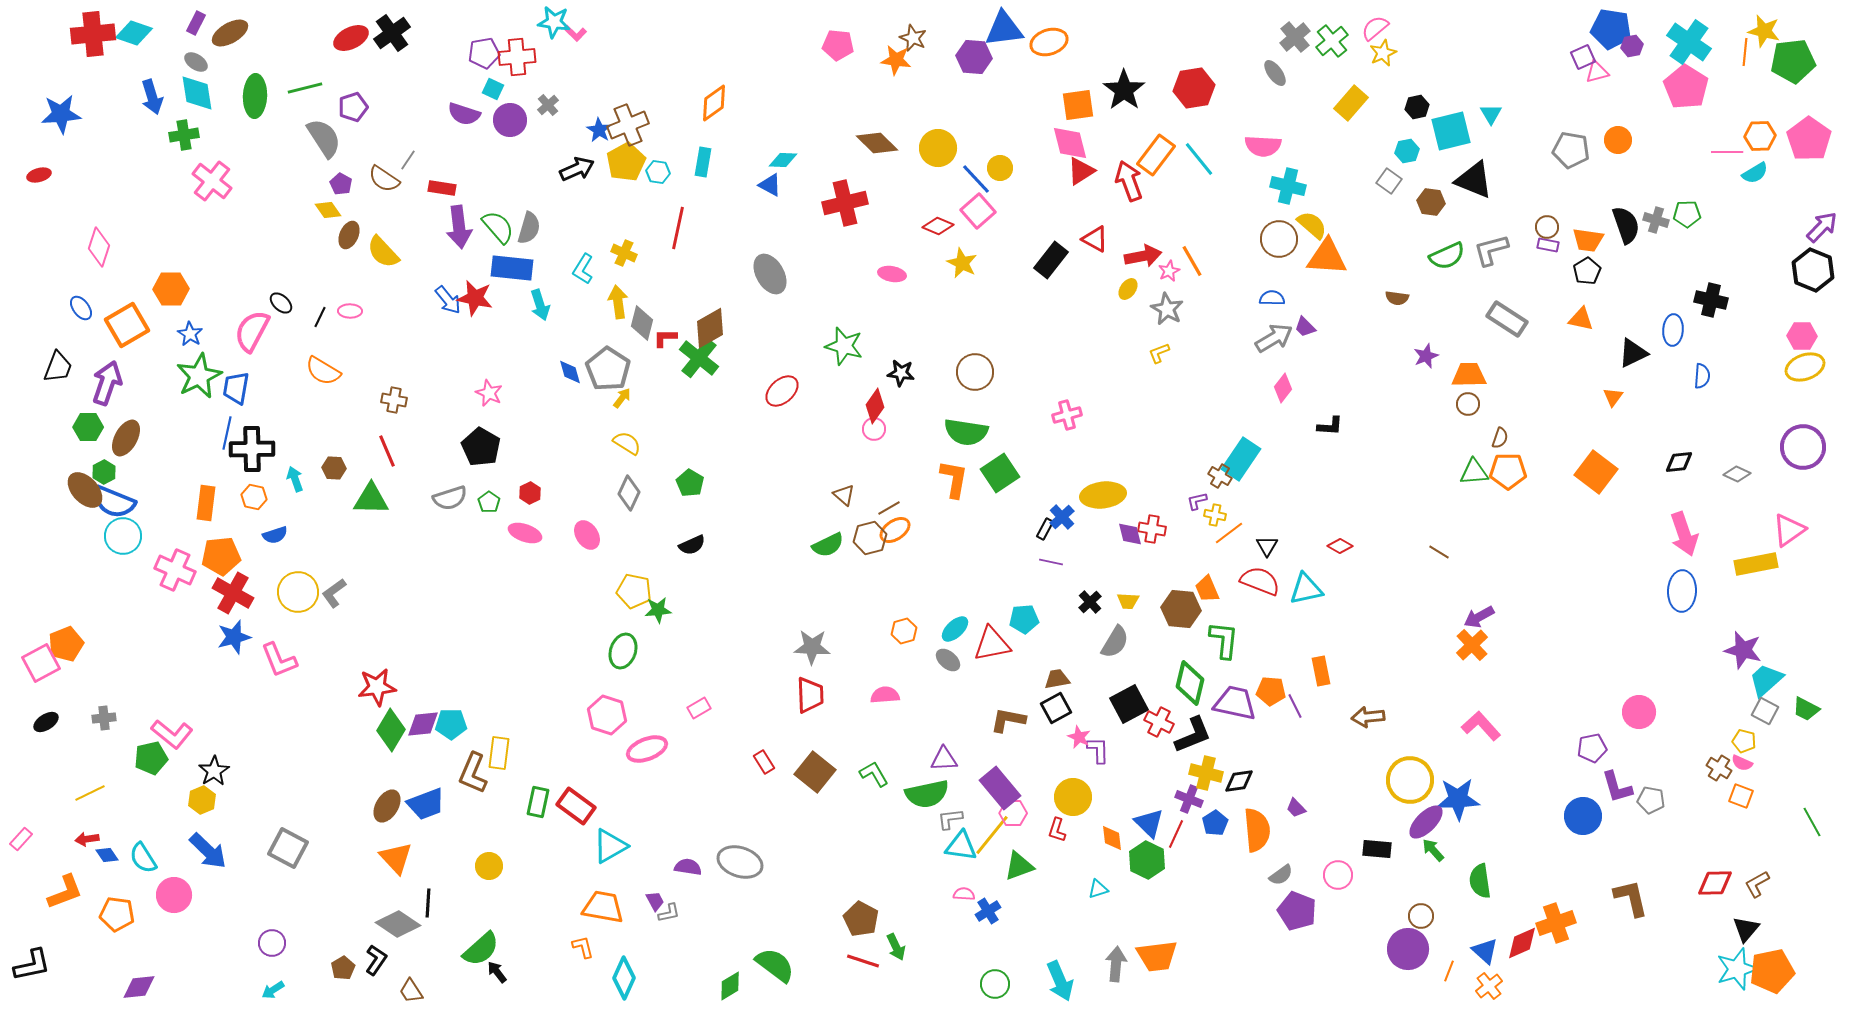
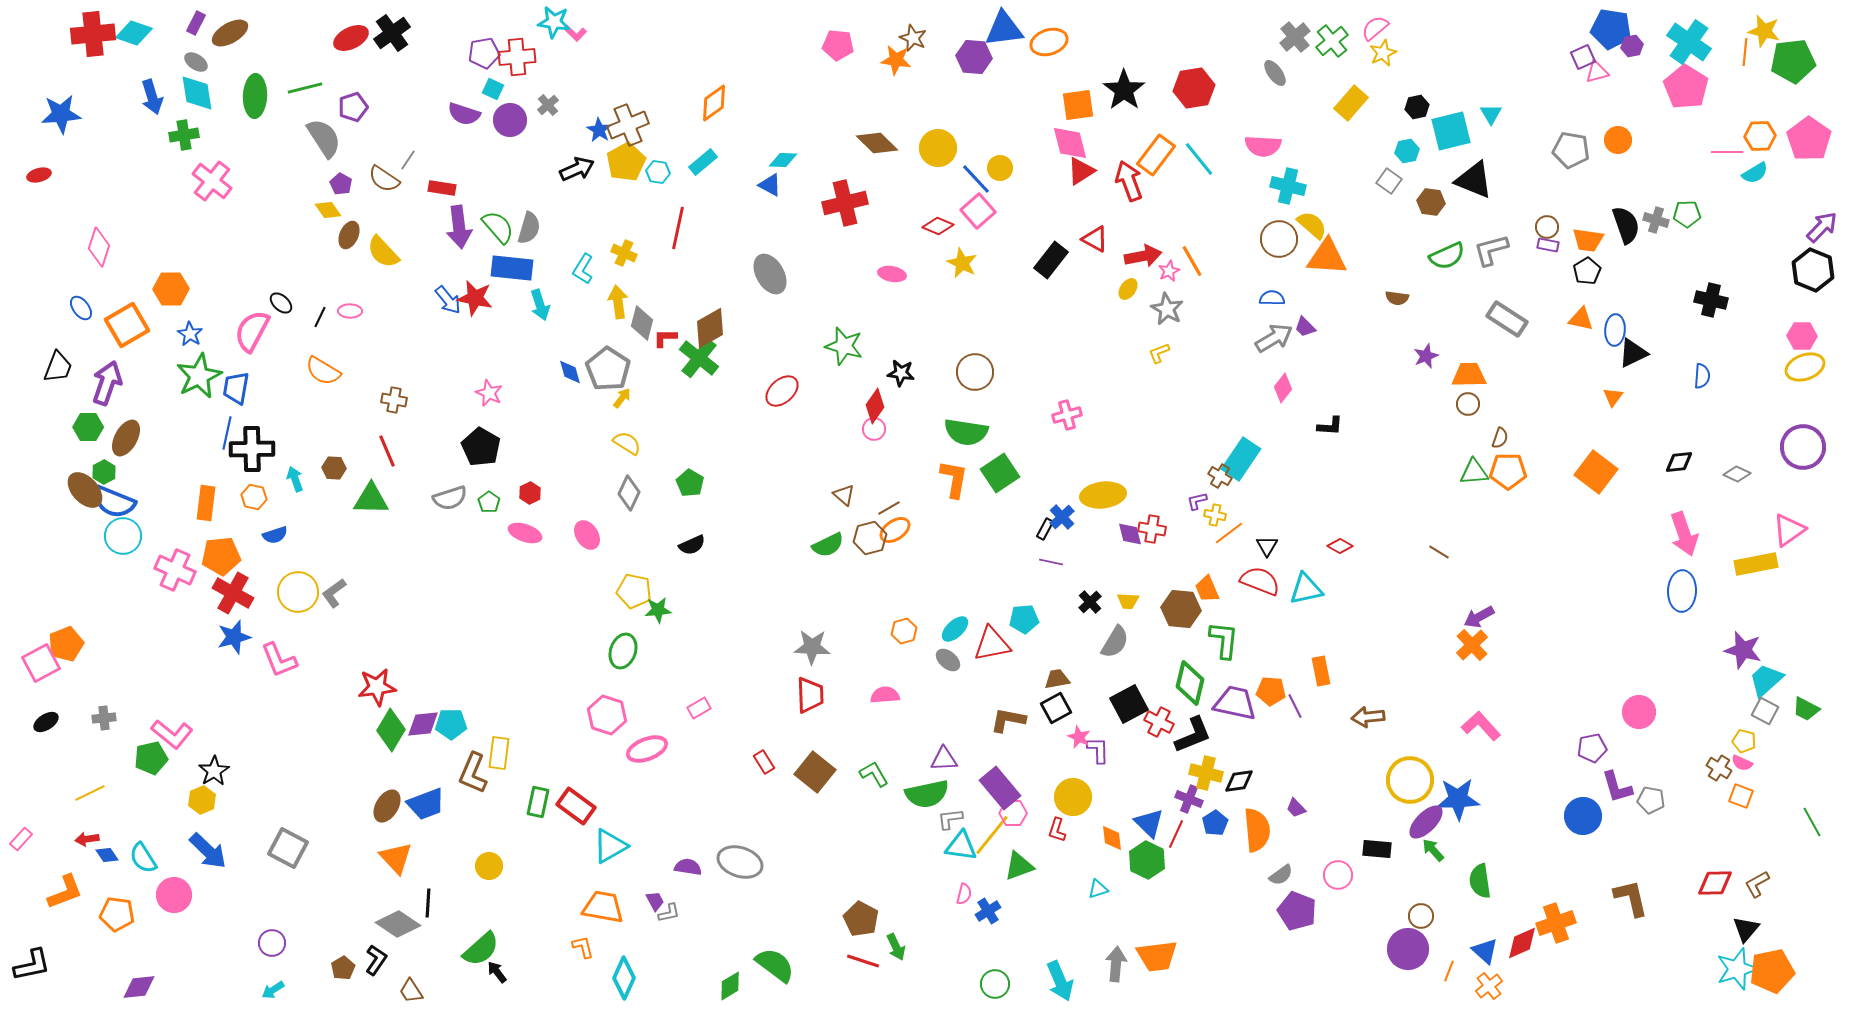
cyan rectangle at (703, 162): rotated 40 degrees clockwise
blue ellipse at (1673, 330): moved 58 px left
pink semicircle at (964, 894): rotated 100 degrees clockwise
